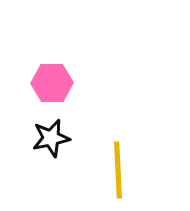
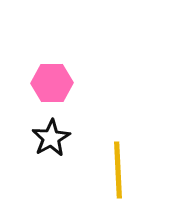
black star: rotated 18 degrees counterclockwise
